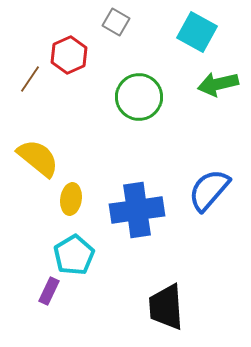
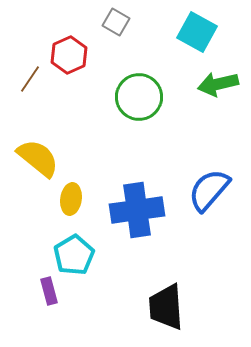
purple rectangle: rotated 40 degrees counterclockwise
